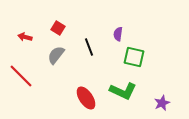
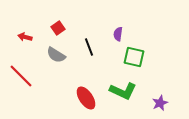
red square: rotated 24 degrees clockwise
gray semicircle: rotated 96 degrees counterclockwise
purple star: moved 2 px left
